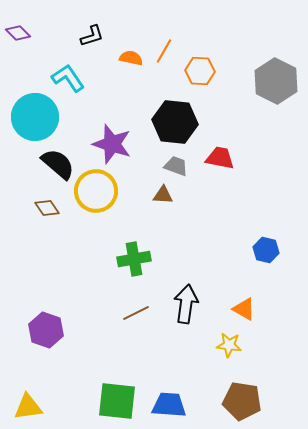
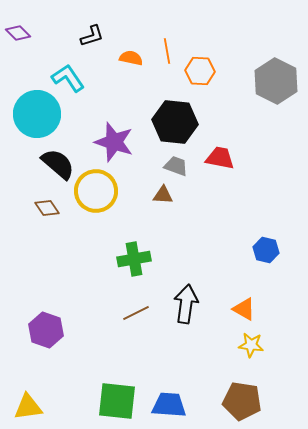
orange line: moved 3 px right; rotated 40 degrees counterclockwise
cyan circle: moved 2 px right, 3 px up
purple star: moved 2 px right, 2 px up
yellow star: moved 22 px right
